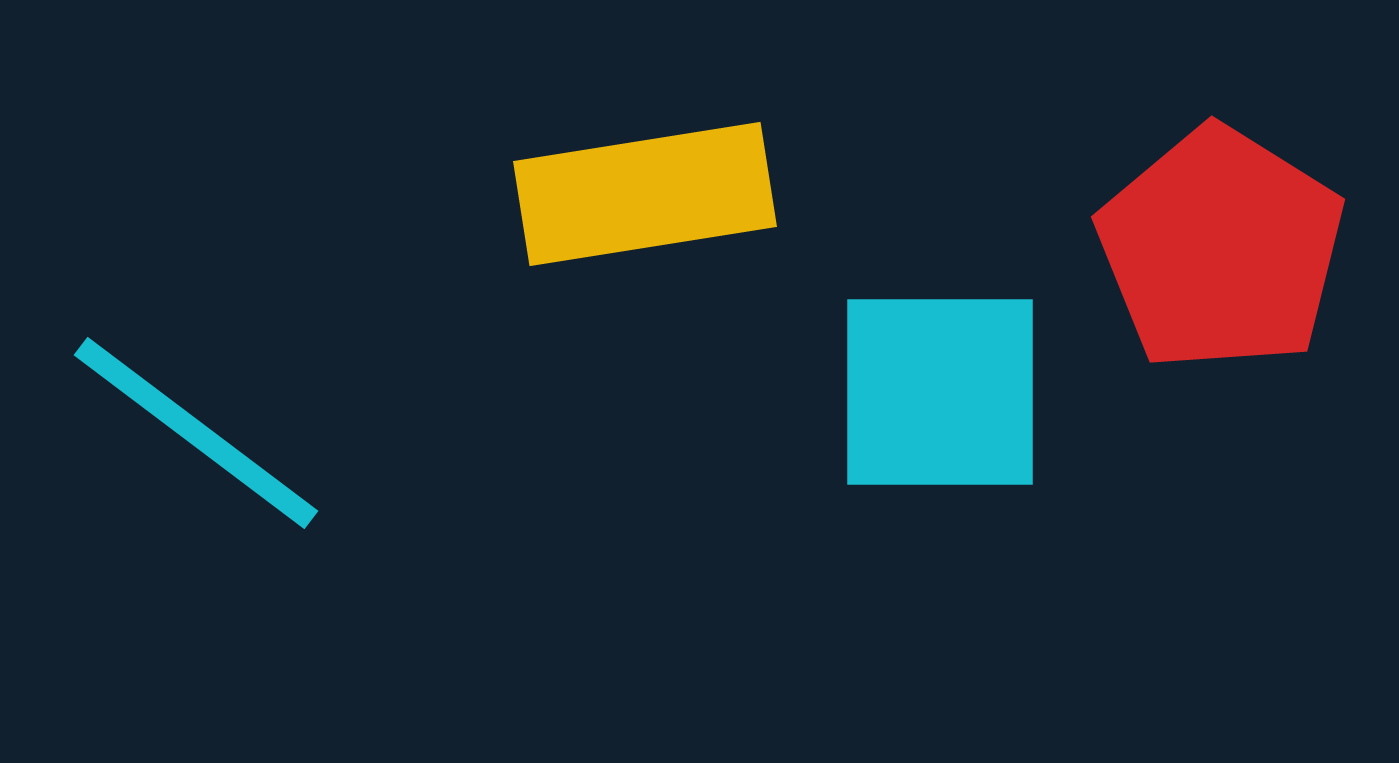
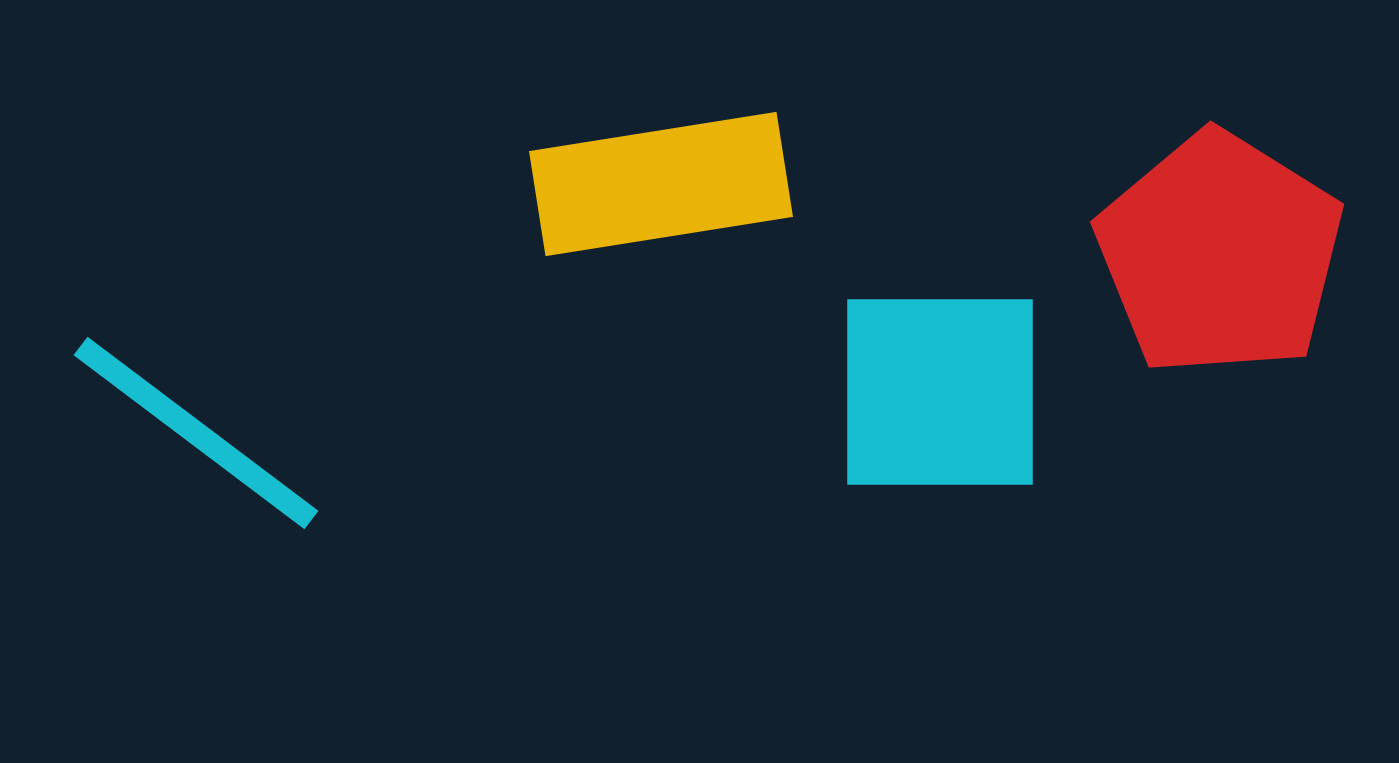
yellow rectangle: moved 16 px right, 10 px up
red pentagon: moved 1 px left, 5 px down
